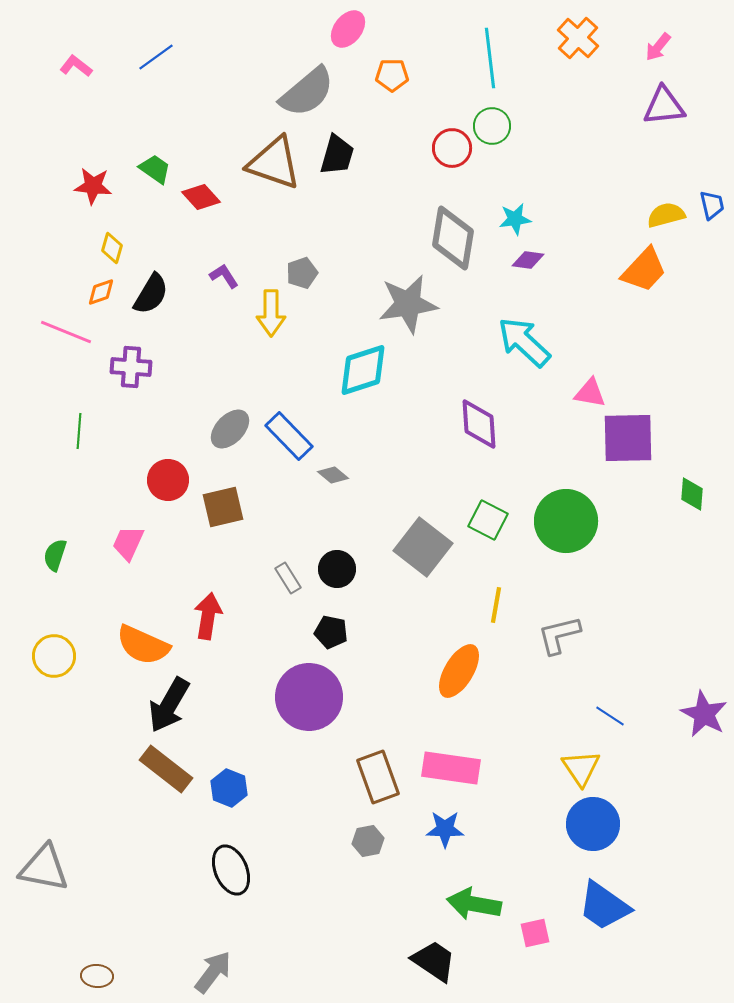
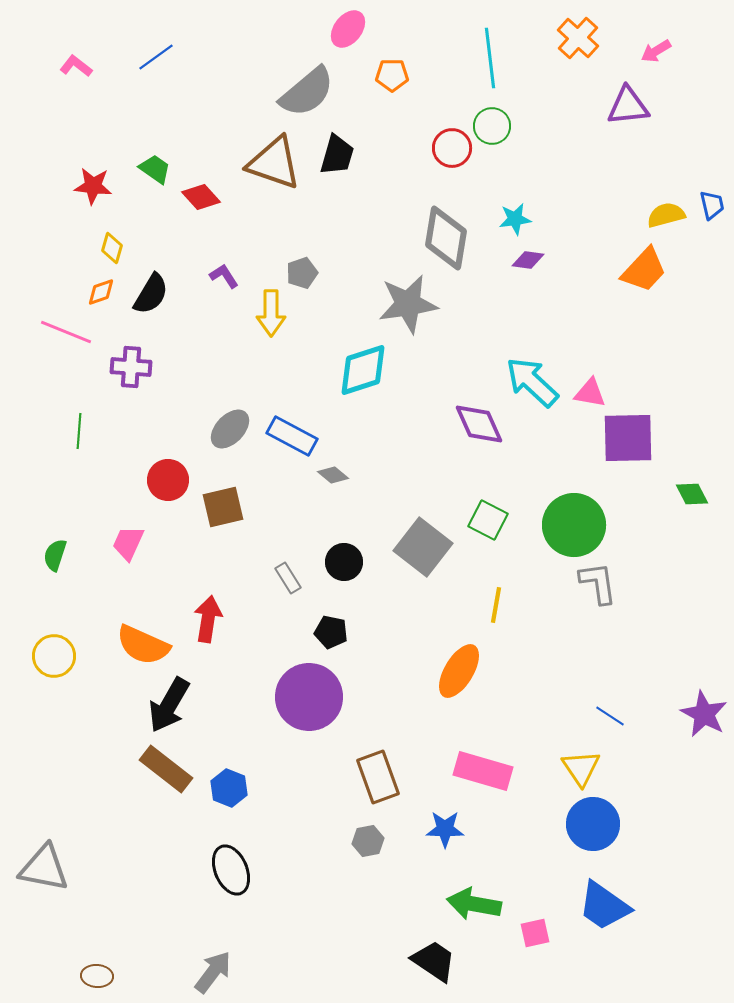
pink arrow at (658, 47): moved 2 px left, 4 px down; rotated 20 degrees clockwise
purple triangle at (664, 106): moved 36 px left
gray diamond at (453, 238): moved 7 px left
cyan arrow at (524, 342): moved 8 px right, 40 px down
purple diamond at (479, 424): rotated 20 degrees counterclockwise
blue rectangle at (289, 436): moved 3 px right; rotated 18 degrees counterclockwise
green diamond at (692, 494): rotated 32 degrees counterclockwise
green circle at (566, 521): moved 8 px right, 4 px down
black circle at (337, 569): moved 7 px right, 7 px up
red arrow at (208, 616): moved 3 px down
gray L-shape at (559, 635): moved 39 px right, 52 px up; rotated 96 degrees clockwise
pink rectangle at (451, 768): moved 32 px right, 3 px down; rotated 8 degrees clockwise
